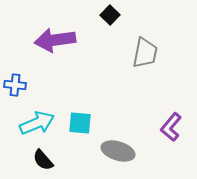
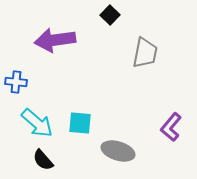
blue cross: moved 1 px right, 3 px up
cyan arrow: rotated 64 degrees clockwise
